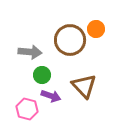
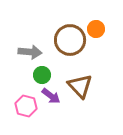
brown triangle: moved 4 px left
purple arrow: rotated 18 degrees clockwise
pink hexagon: moved 1 px left, 3 px up
